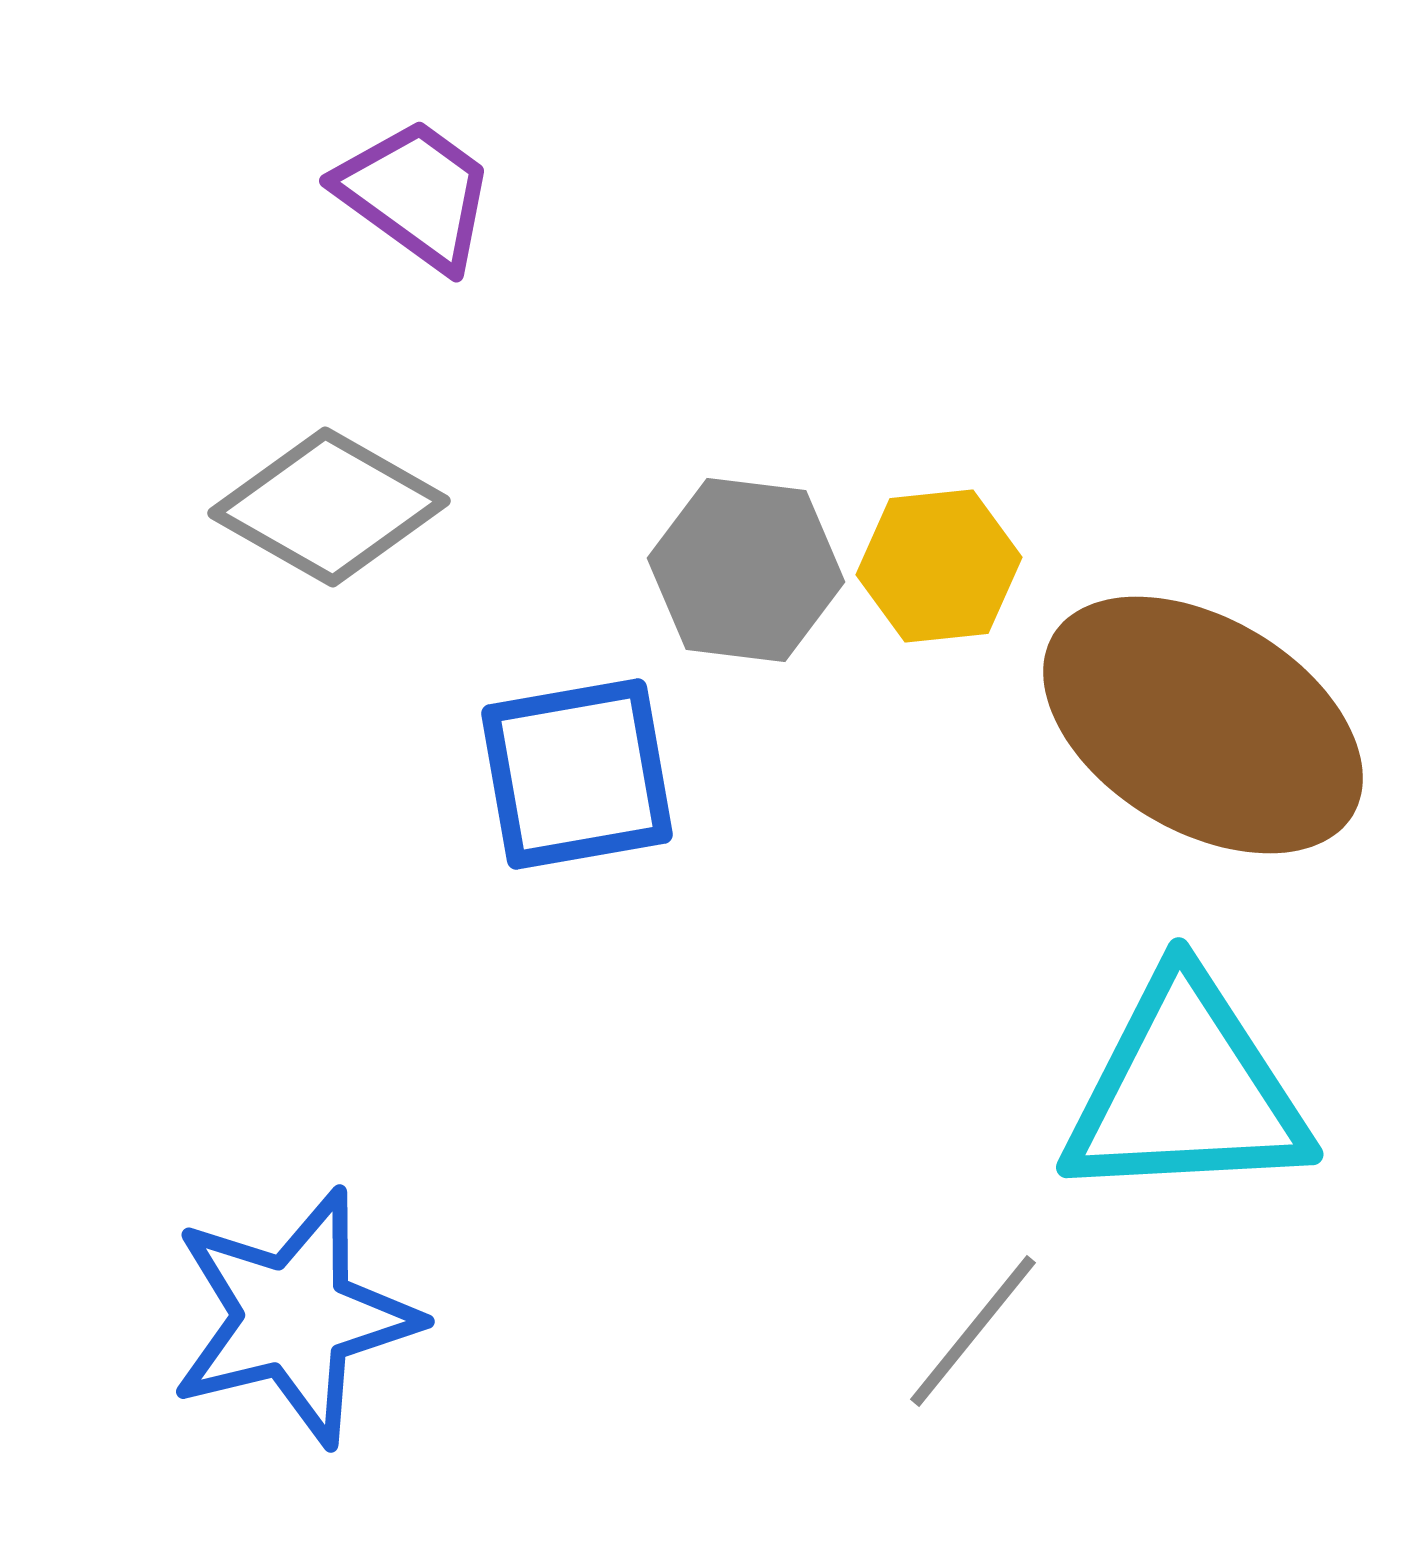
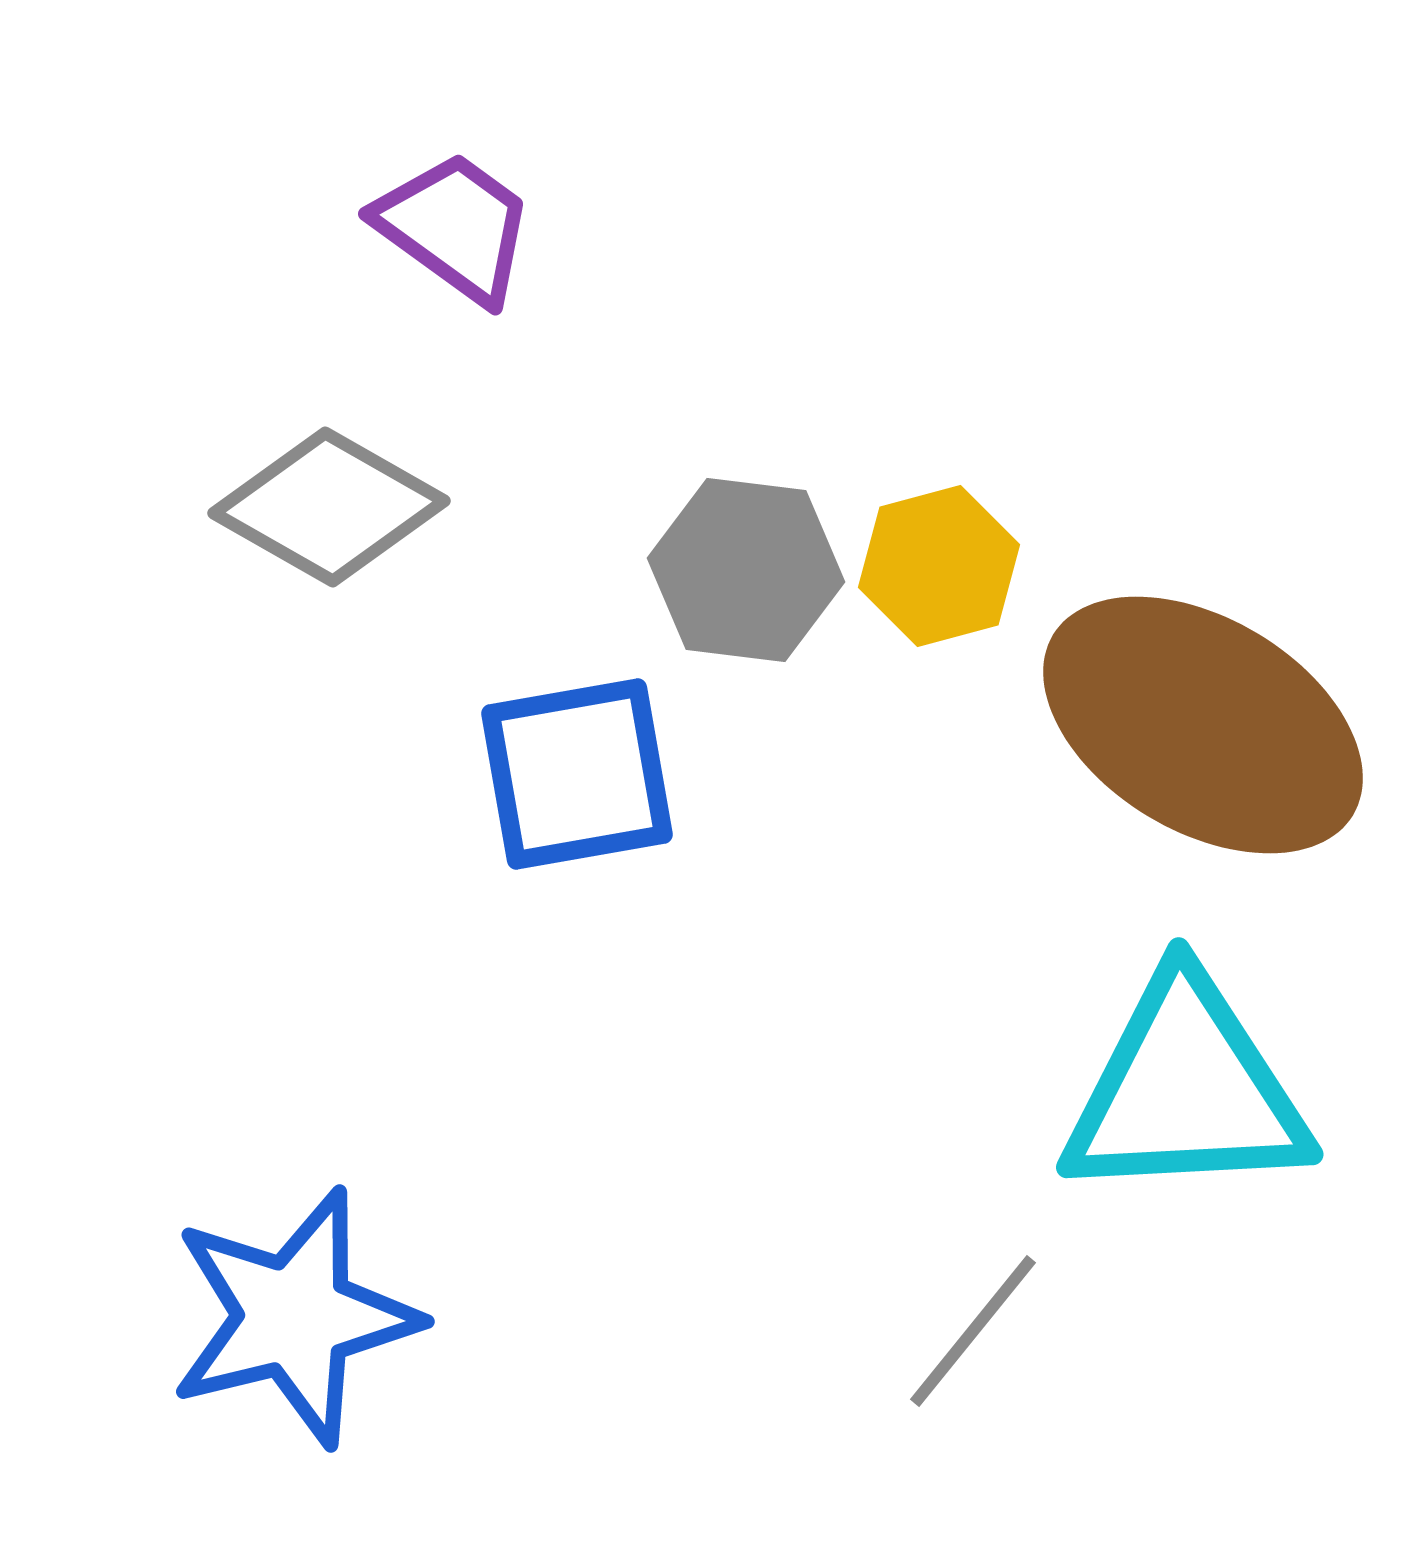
purple trapezoid: moved 39 px right, 33 px down
yellow hexagon: rotated 9 degrees counterclockwise
